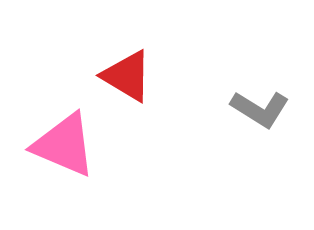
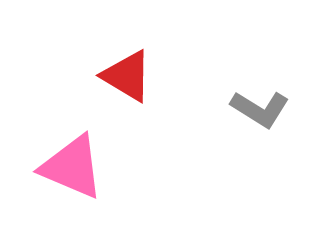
pink triangle: moved 8 px right, 22 px down
